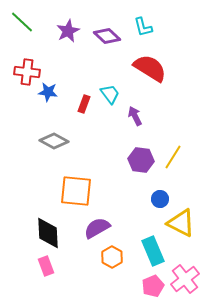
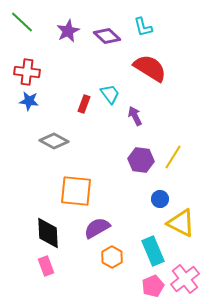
blue star: moved 19 px left, 9 px down
